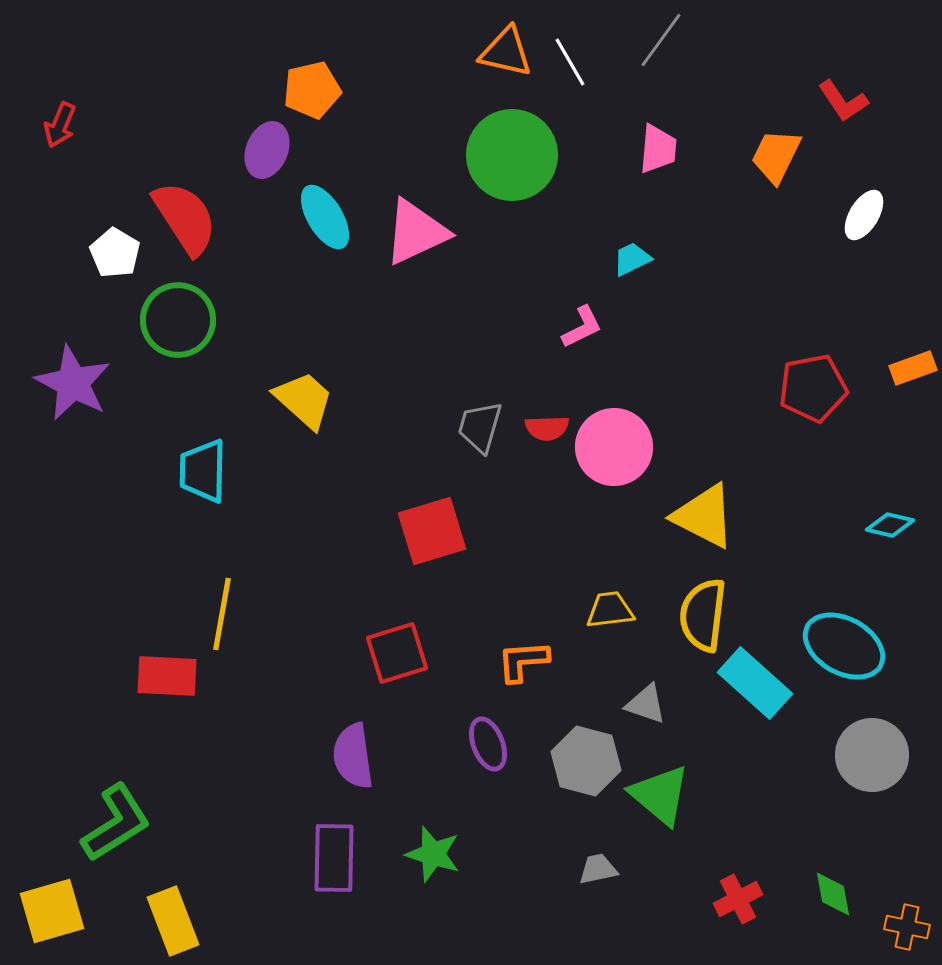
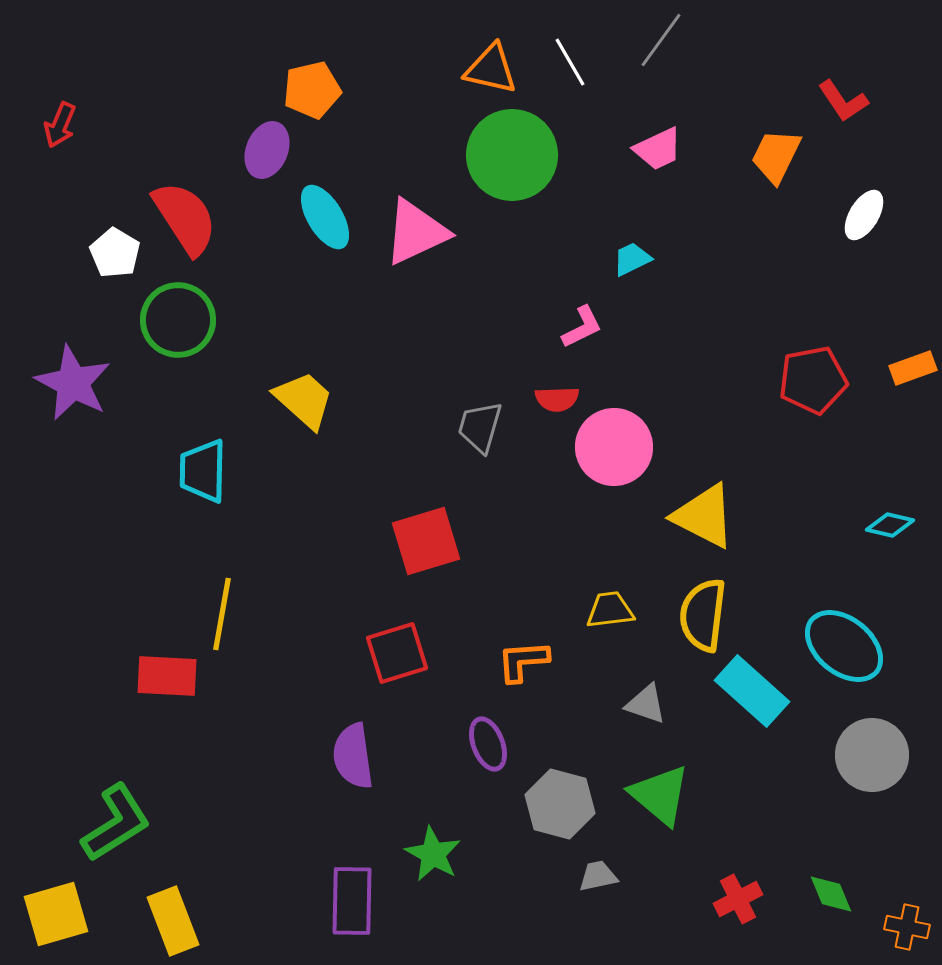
orange triangle at (506, 52): moved 15 px left, 17 px down
pink trapezoid at (658, 149): rotated 60 degrees clockwise
red pentagon at (813, 388): moved 8 px up
red semicircle at (547, 428): moved 10 px right, 29 px up
red square at (432, 531): moved 6 px left, 10 px down
cyan ellipse at (844, 646): rotated 10 degrees clockwise
cyan rectangle at (755, 683): moved 3 px left, 8 px down
gray hexagon at (586, 761): moved 26 px left, 43 px down
green star at (433, 854): rotated 12 degrees clockwise
purple rectangle at (334, 858): moved 18 px right, 43 px down
gray trapezoid at (598, 869): moved 7 px down
green diamond at (833, 894): moved 2 px left; rotated 12 degrees counterclockwise
yellow square at (52, 911): moved 4 px right, 3 px down
